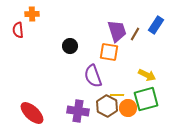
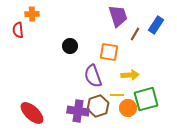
purple trapezoid: moved 1 px right, 15 px up
yellow arrow: moved 17 px left; rotated 30 degrees counterclockwise
brown hexagon: moved 9 px left; rotated 15 degrees clockwise
